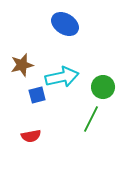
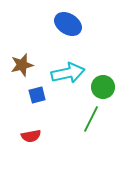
blue ellipse: moved 3 px right
cyan arrow: moved 6 px right, 4 px up
